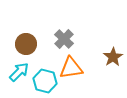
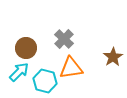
brown circle: moved 4 px down
